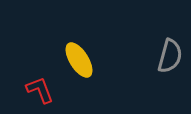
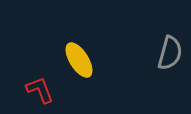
gray semicircle: moved 3 px up
